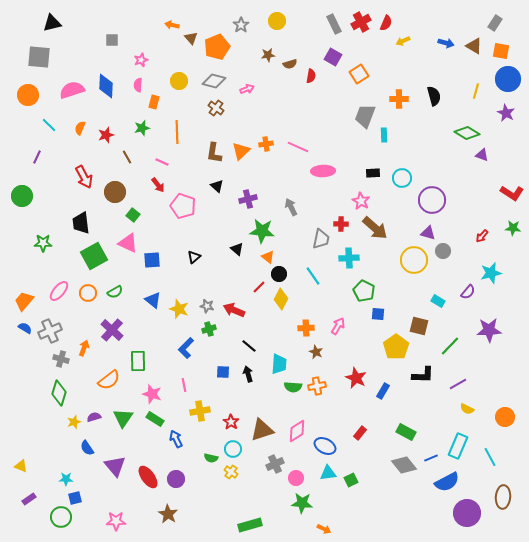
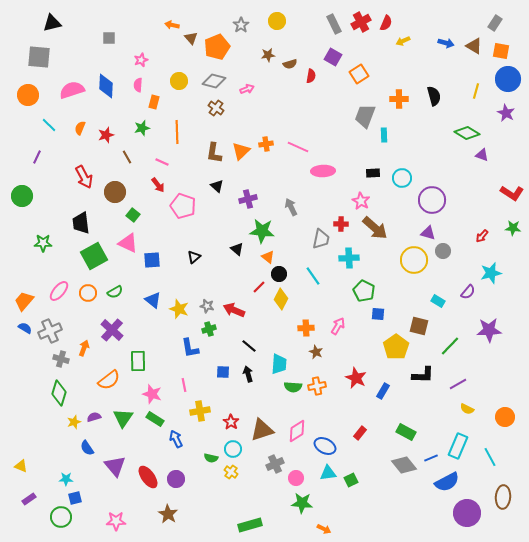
gray square at (112, 40): moved 3 px left, 2 px up
blue L-shape at (186, 348): moved 4 px right; rotated 55 degrees counterclockwise
